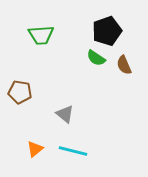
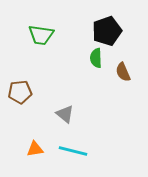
green trapezoid: rotated 12 degrees clockwise
green semicircle: rotated 54 degrees clockwise
brown semicircle: moved 1 px left, 7 px down
brown pentagon: rotated 15 degrees counterclockwise
orange triangle: rotated 30 degrees clockwise
